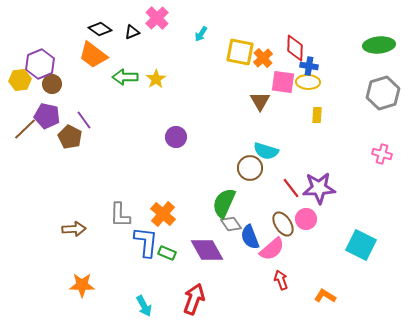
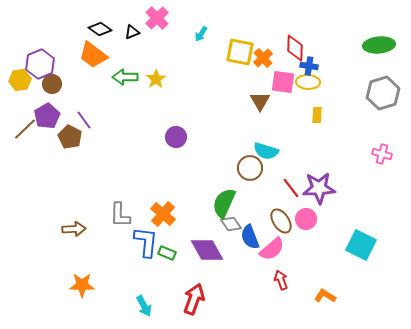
purple pentagon at (47, 116): rotated 30 degrees clockwise
brown ellipse at (283, 224): moved 2 px left, 3 px up
